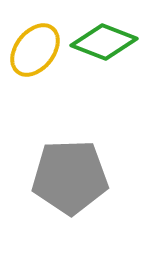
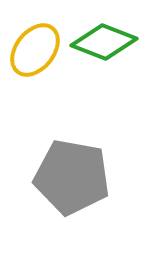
gray pentagon: moved 2 px right; rotated 12 degrees clockwise
